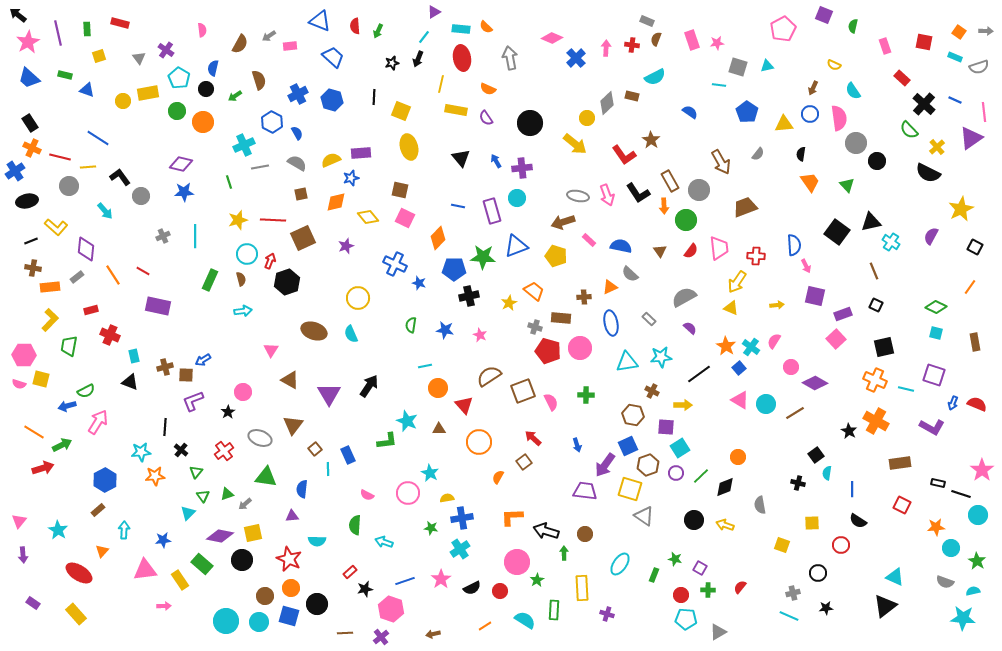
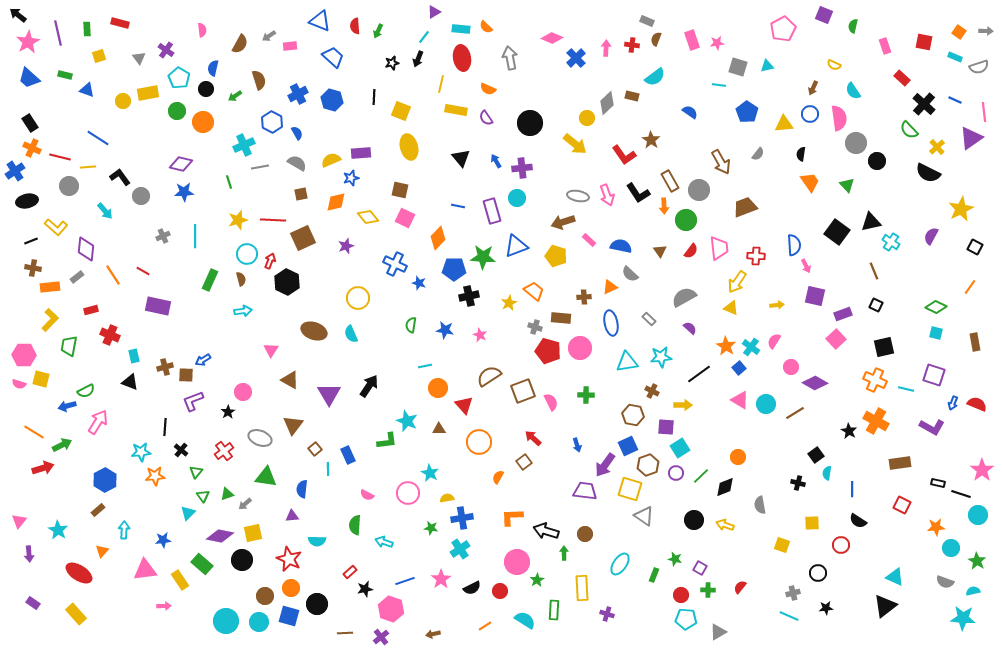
cyan semicircle at (655, 77): rotated 10 degrees counterclockwise
black hexagon at (287, 282): rotated 15 degrees counterclockwise
purple arrow at (23, 555): moved 6 px right, 1 px up
